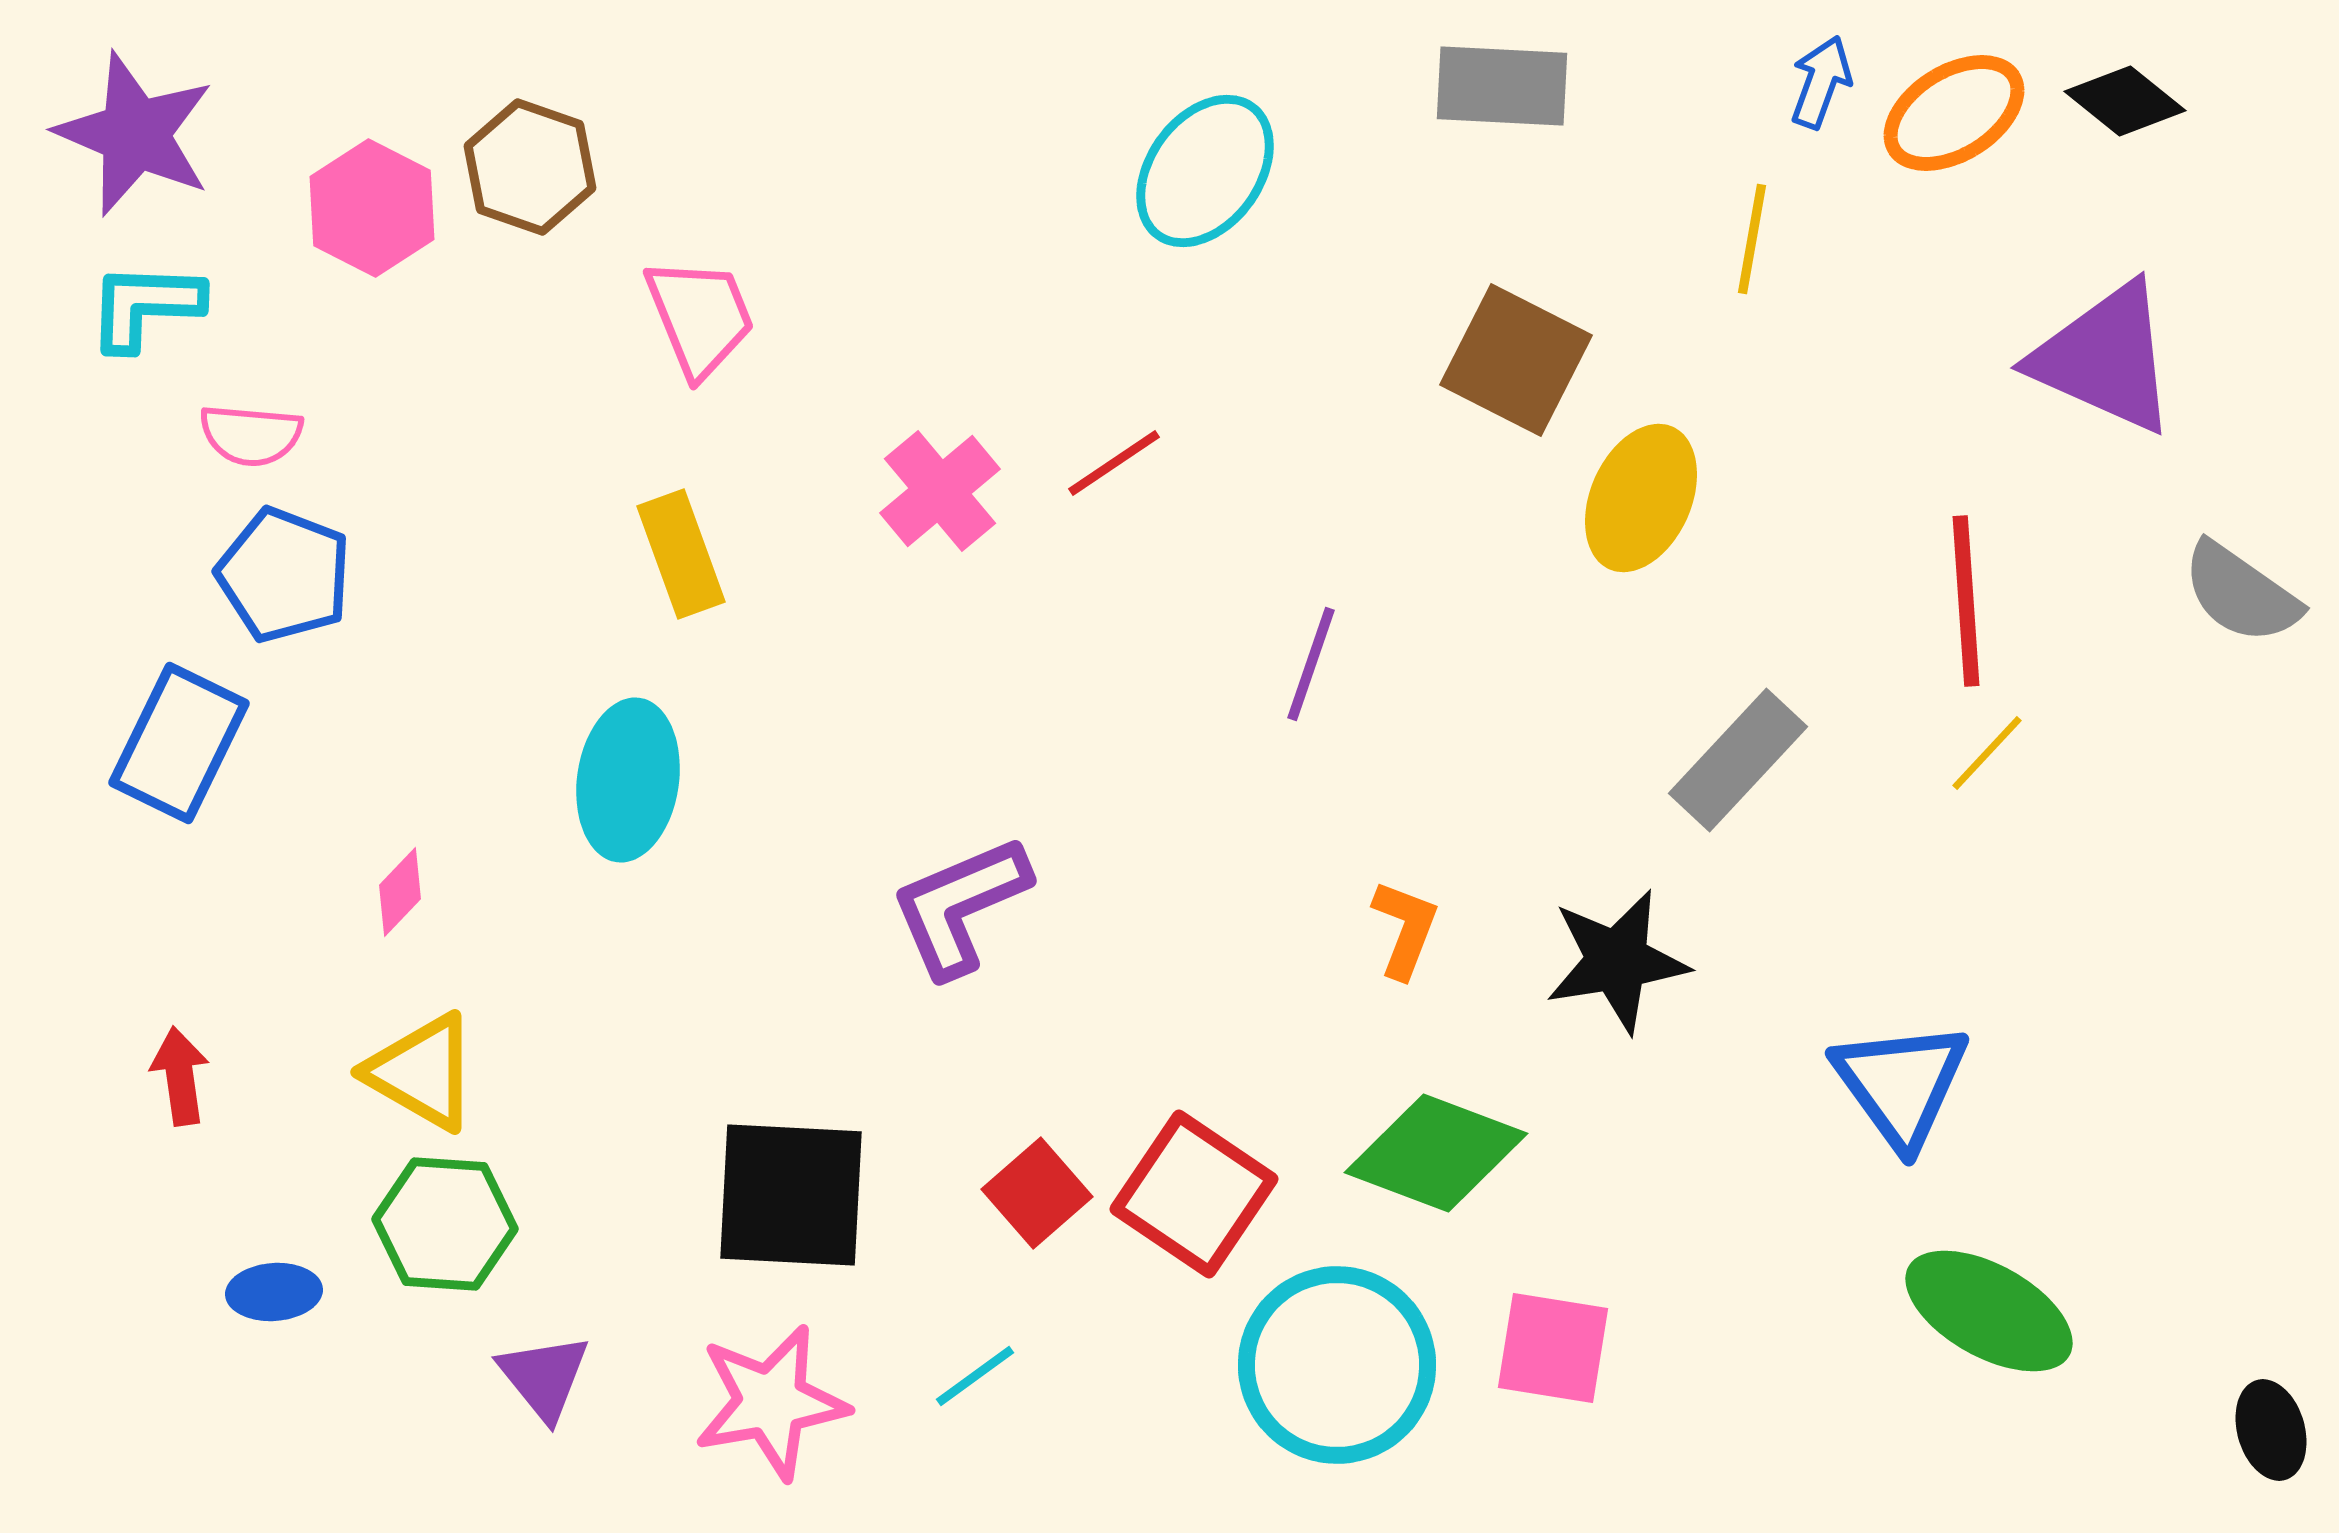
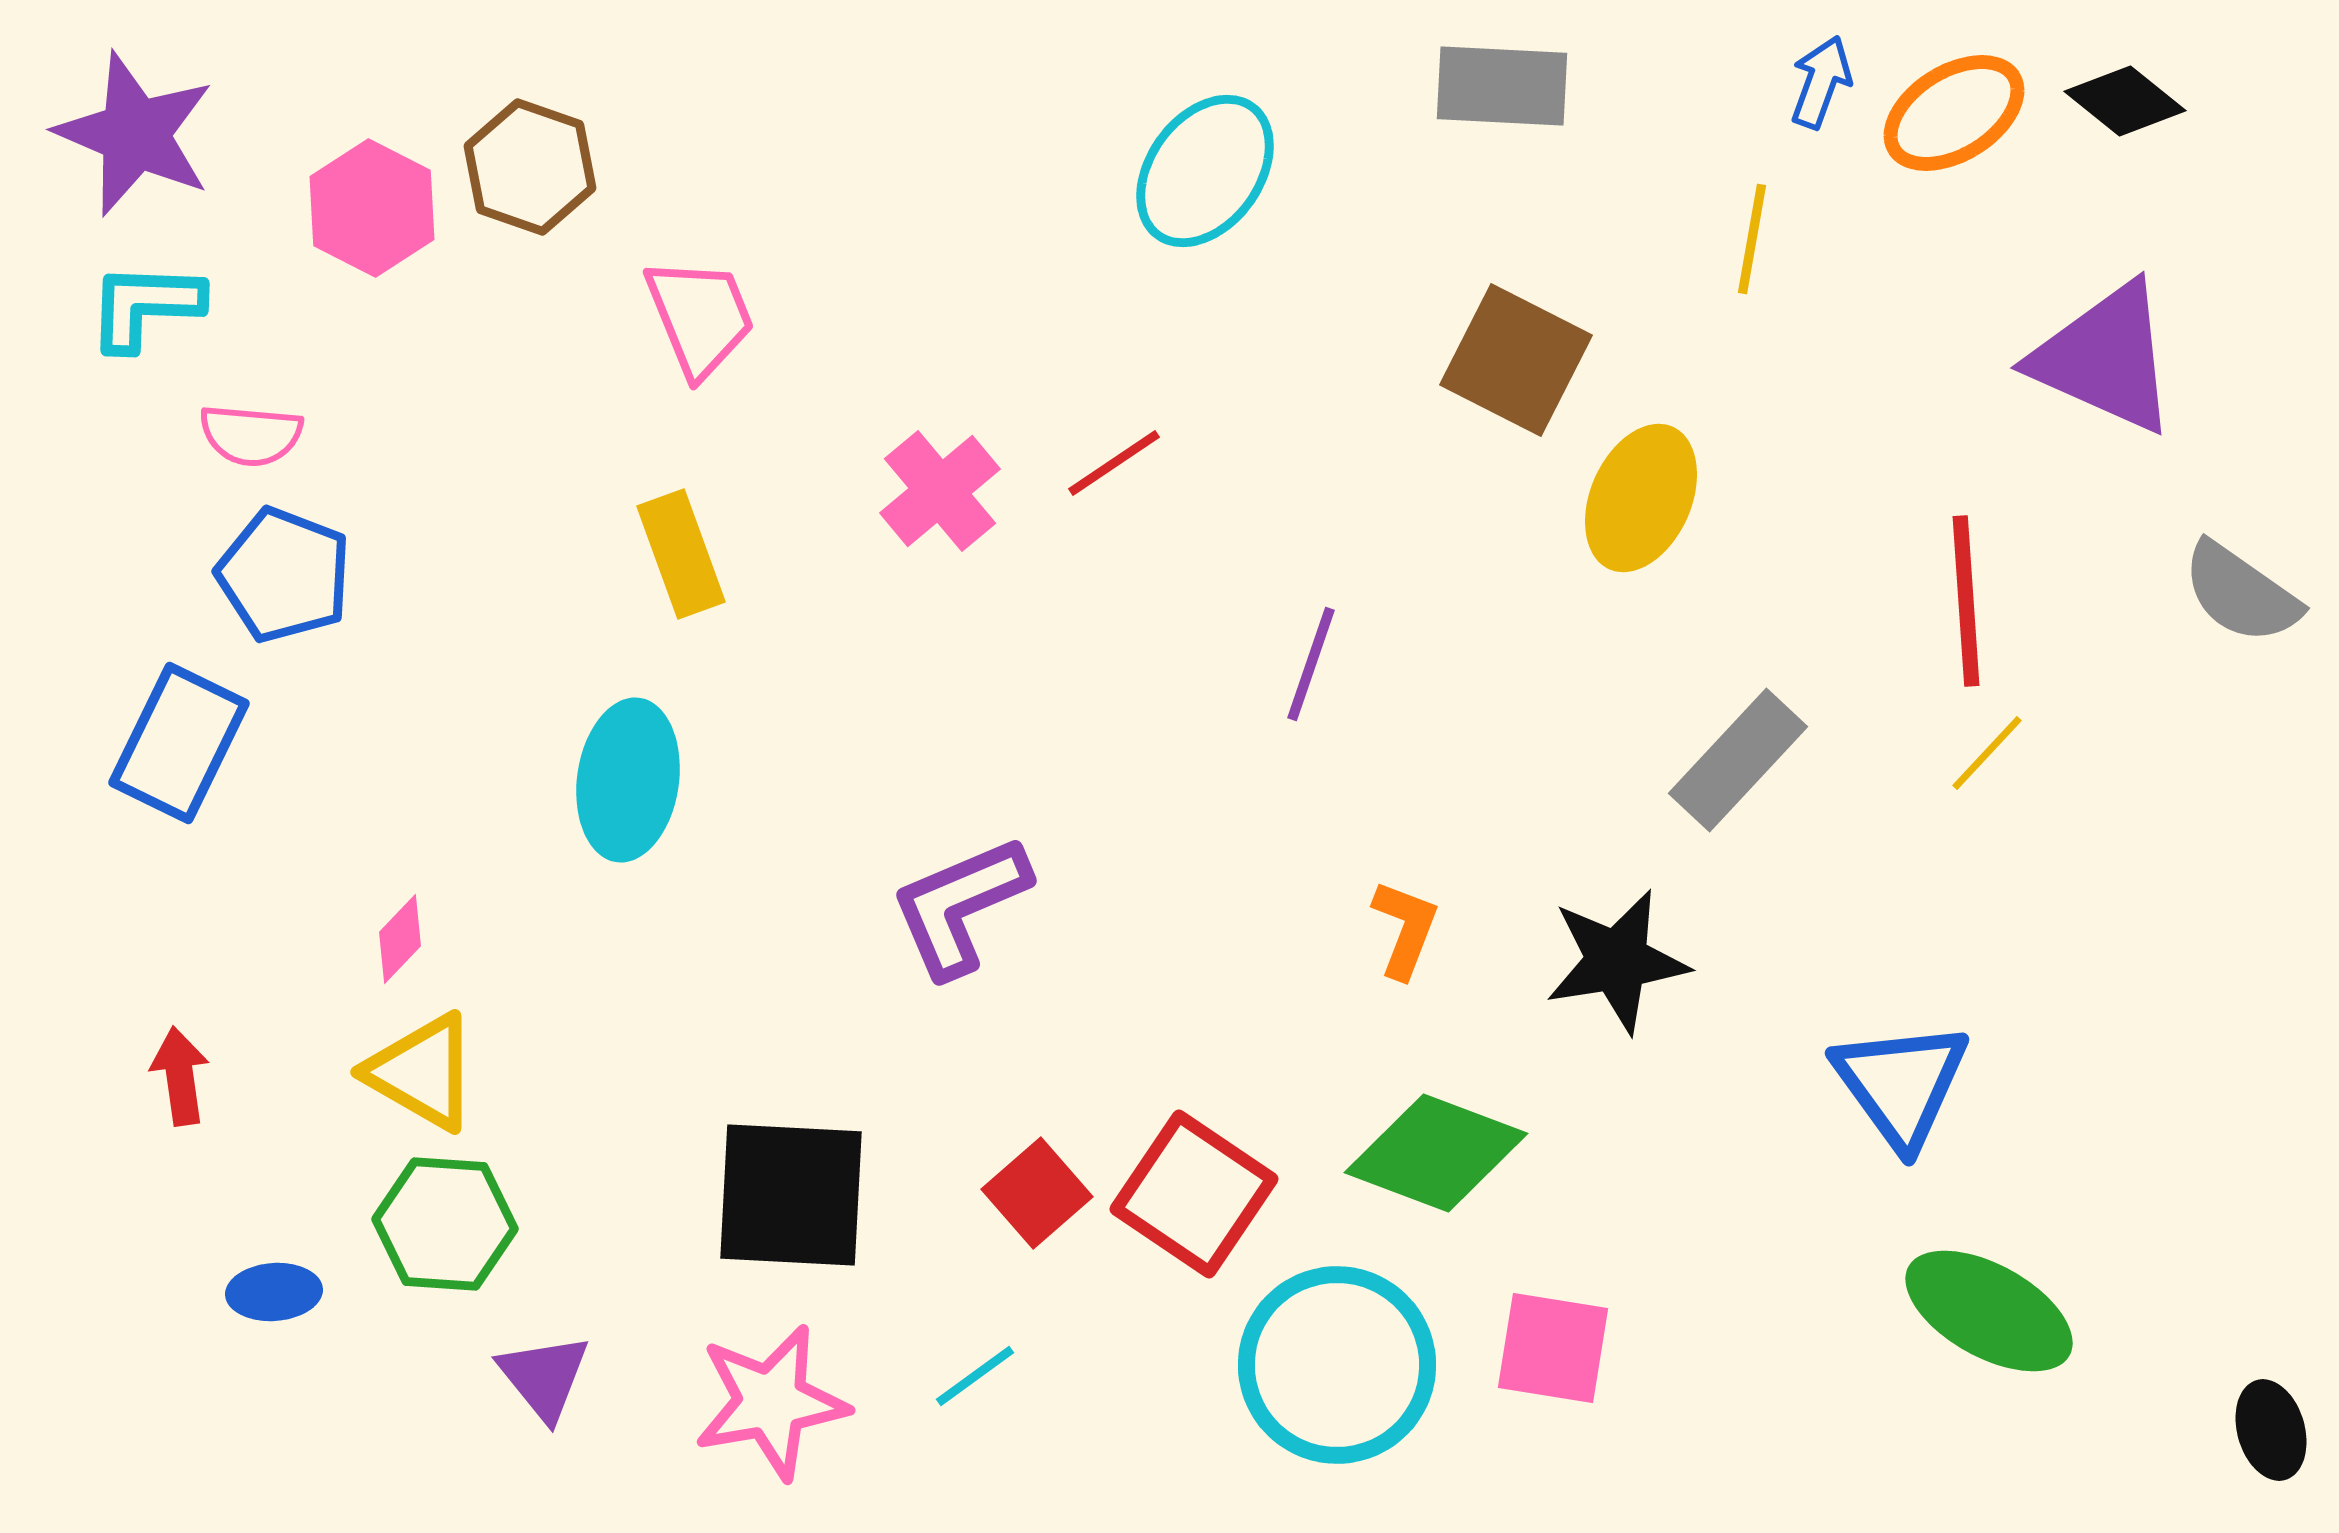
pink diamond at (400, 892): moved 47 px down
